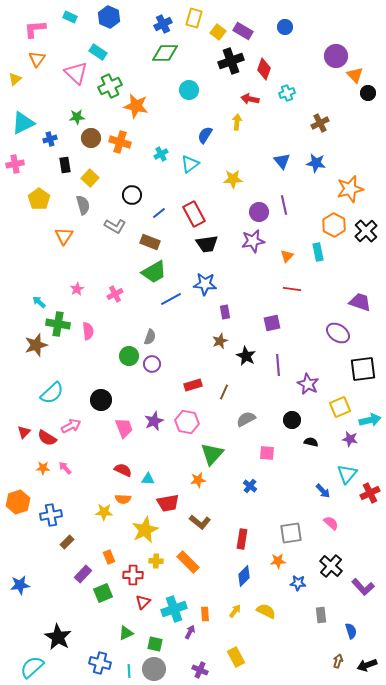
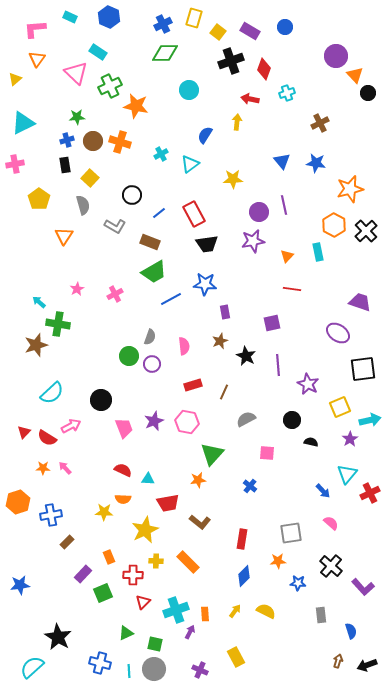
purple rectangle at (243, 31): moved 7 px right
brown circle at (91, 138): moved 2 px right, 3 px down
blue cross at (50, 139): moved 17 px right, 1 px down
pink semicircle at (88, 331): moved 96 px right, 15 px down
purple star at (350, 439): rotated 28 degrees clockwise
cyan cross at (174, 609): moved 2 px right, 1 px down
